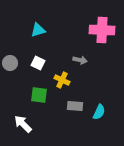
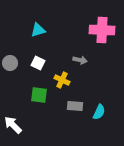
white arrow: moved 10 px left, 1 px down
